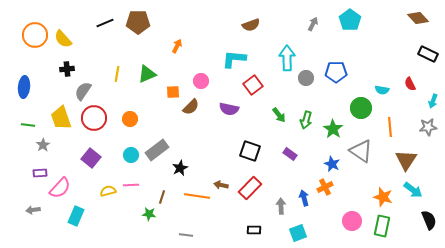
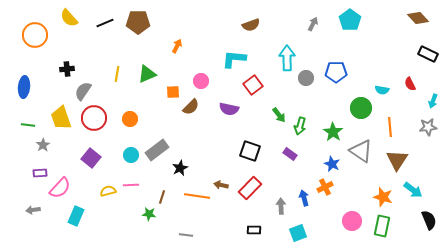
yellow semicircle at (63, 39): moved 6 px right, 21 px up
green arrow at (306, 120): moved 6 px left, 6 px down
green star at (333, 129): moved 3 px down
brown triangle at (406, 160): moved 9 px left
